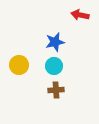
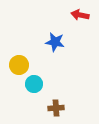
blue star: rotated 24 degrees clockwise
cyan circle: moved 20 px left, 18 px down
brown cross: moved 18 px down
